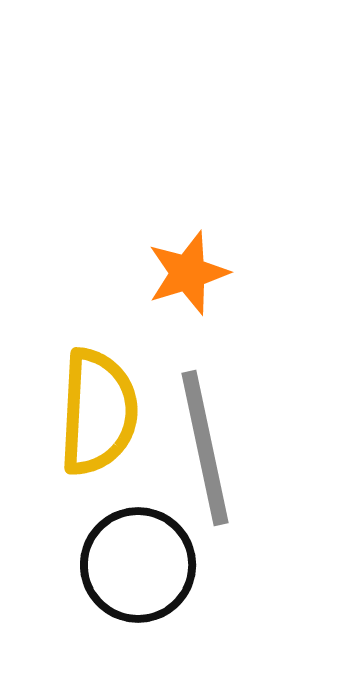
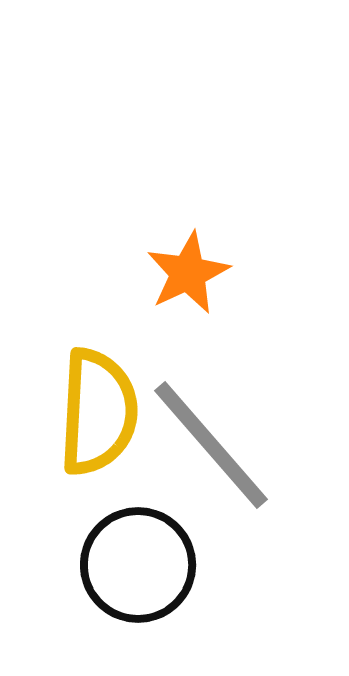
orange star: rotated 8 degrees counterclockwise
gray line: moved 6 px right, 3 px up; rotated 29 degrees counterclockwise
